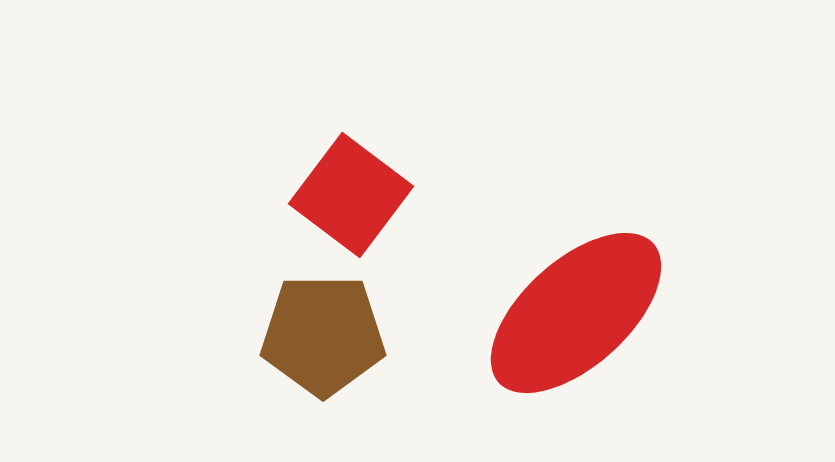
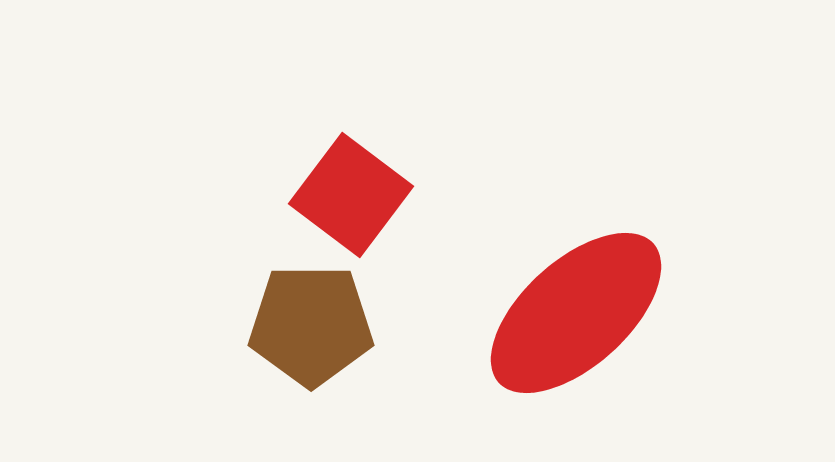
brown pentagon: moved 12 px left, 10 px up
